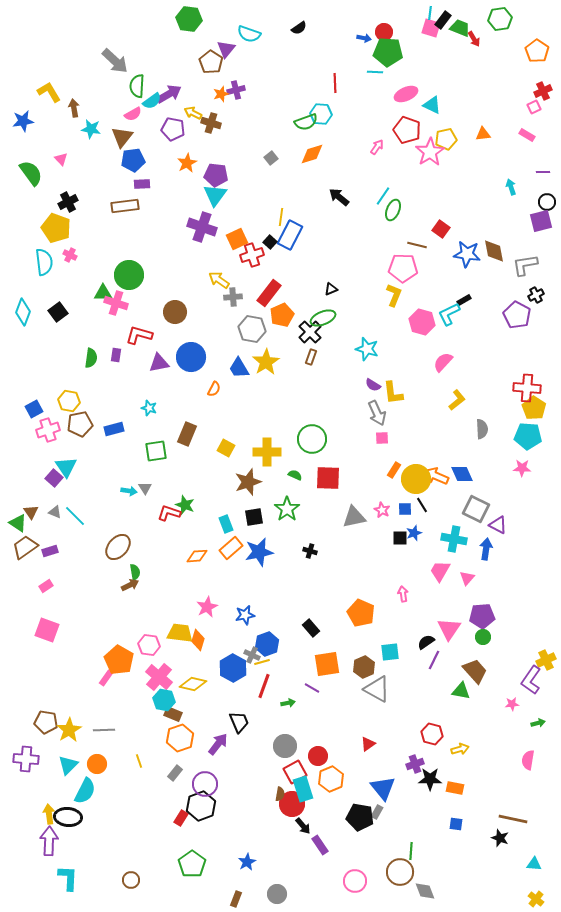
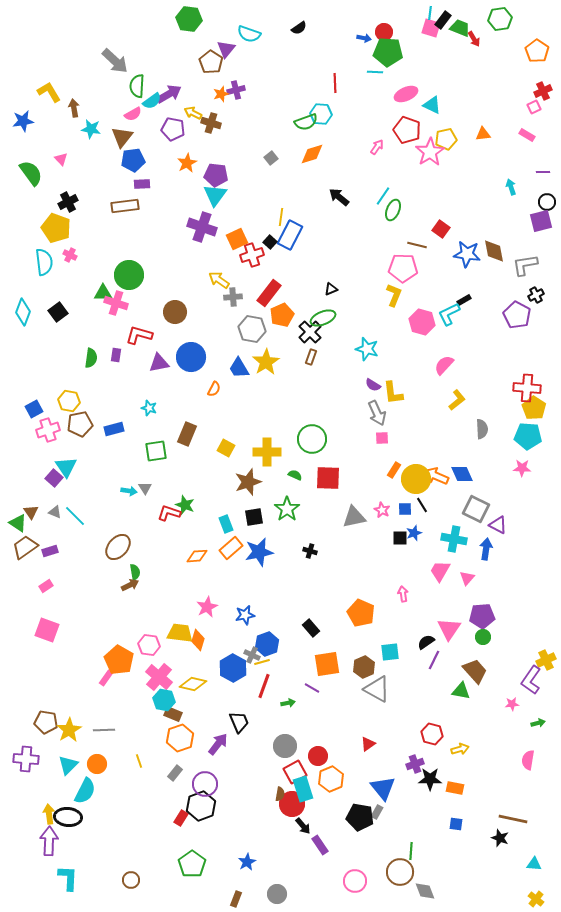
pink semicircle at (443, 362): moved 1 px right, 3 px down
